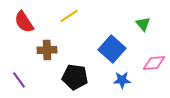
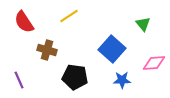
brown cross: rotated 18 degrees clockwise
purple line: rotated 12 degrees clockwise
